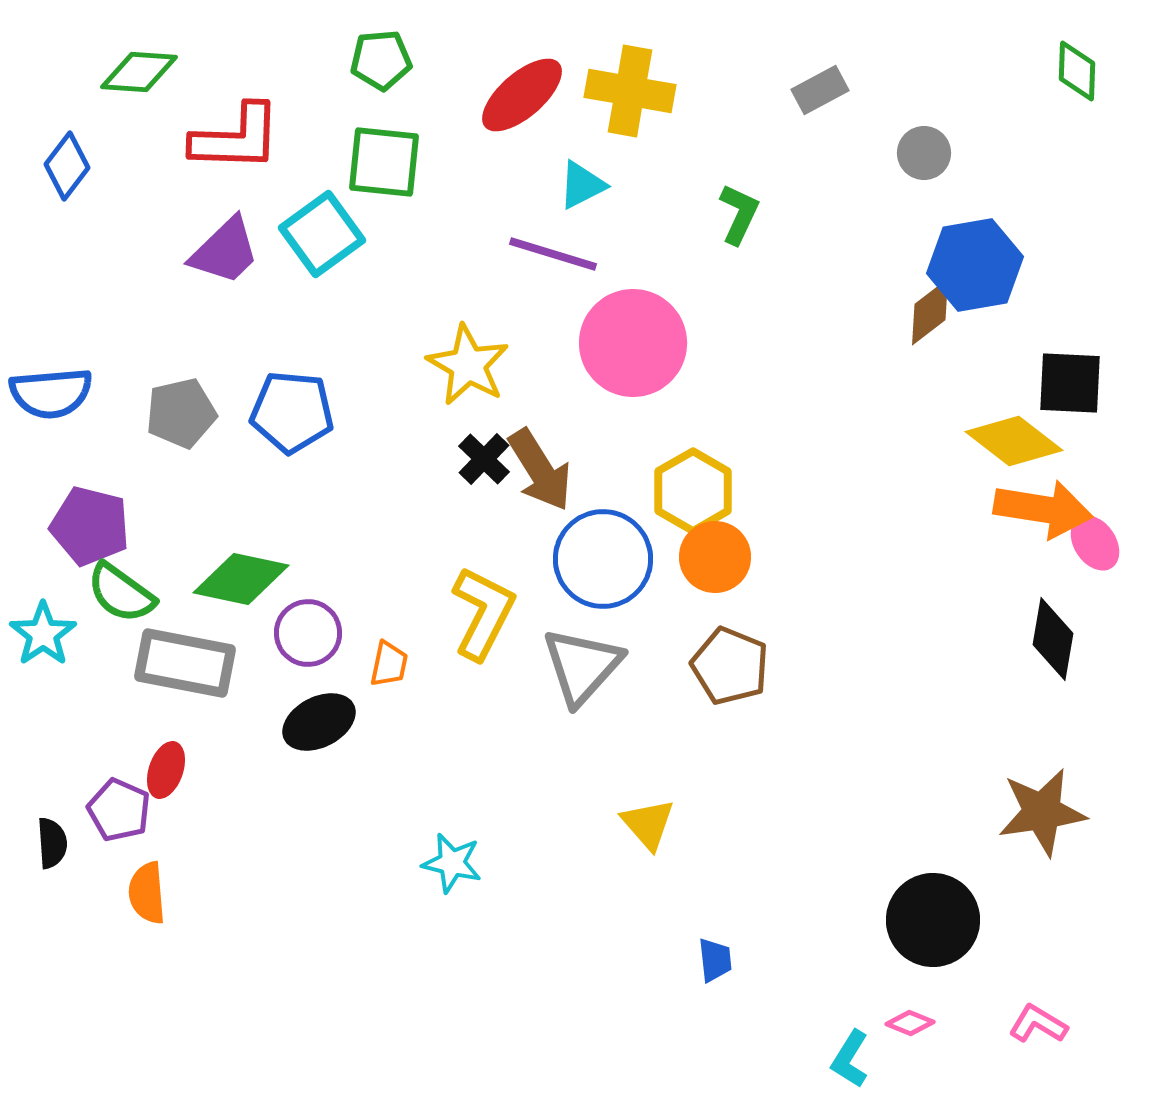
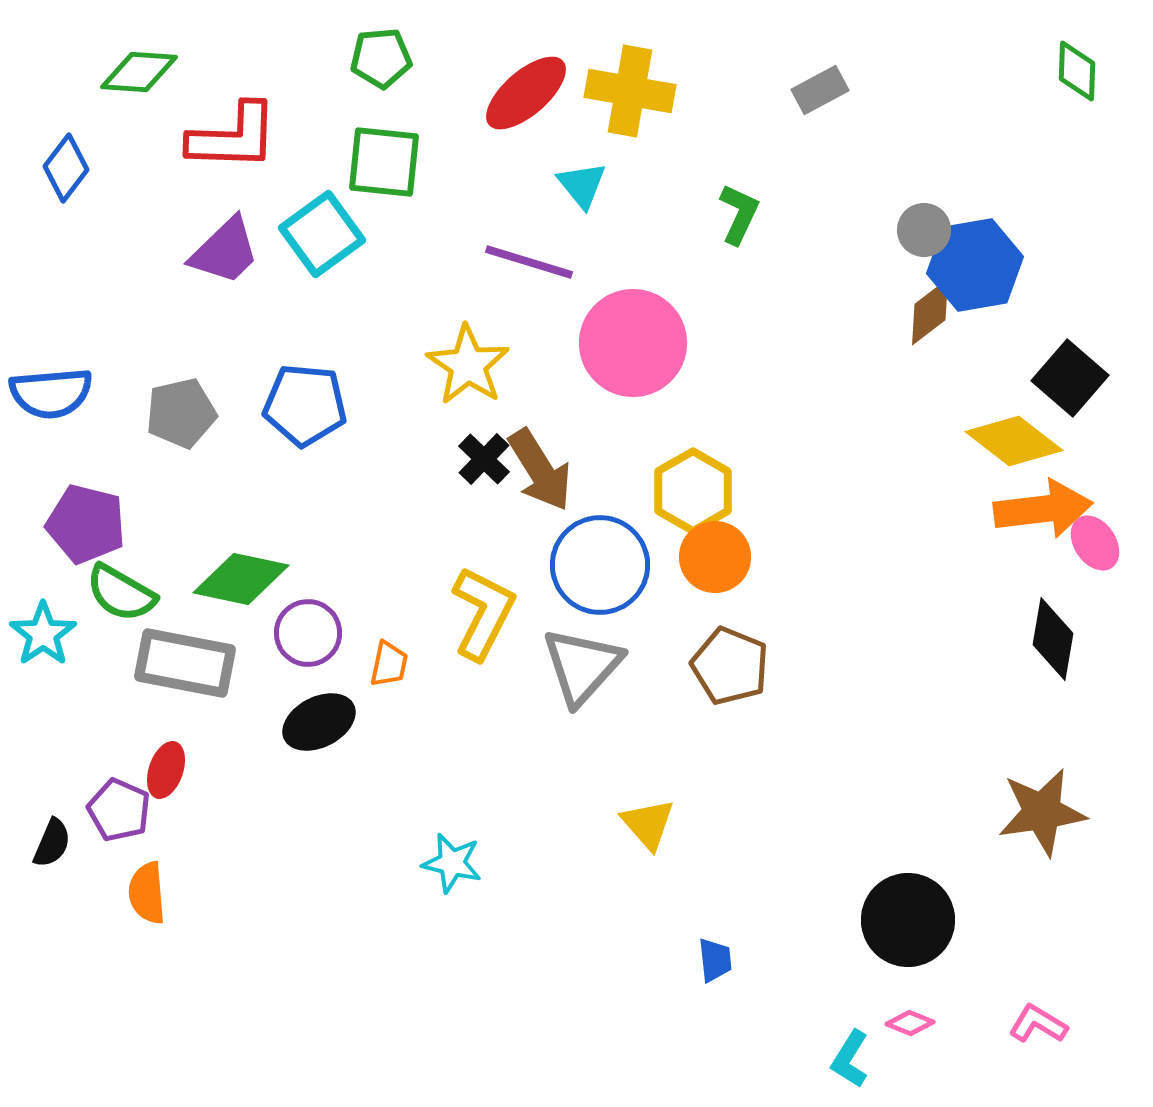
green pentagon at (381, 60): moved 2 px up
red ellipse at (522, 95): moved 4 px right, 2 px up
red L-shape at (236, 138): moved 3 px left, 1 px up
gray circle at (924, 153): moved 77 px down
blue diamond at (67, 166): moved 1 px left, 2 px down
cyan triangle at (582, 185): rotated 42 degrees counterclockwise
purple line at (553, 254): moved 24 px left, 8 px down
yellow star at (468, 365): rotated 4 degrees clockwise
black square at (1070, 383): moved 5 px up; rotated 38 degrees clockwise
blue pentagon at (292, 412): moved 13 px right, 7 px up
orange arrow at (1043, 509): rotated 16 degrees counterclockwise
purple pentagon at (90, 526): moved 4 px left, 2 px up
blue circle at (603, 559): moved 3 px left, 6 px down
green semicircle at (121, 593): rotated 6 degrees counterclockwise
black semicircle at (52, 843): rotated 27 degrees clockwise
black circle at (933, 920): moved 25 px left
